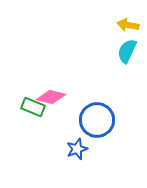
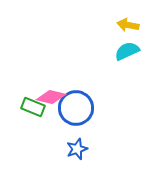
cyan semicircle: rotated 40 degrees clockwise
blue circle: moved 21 px left, 12 px up
